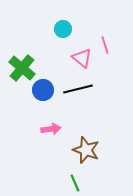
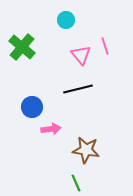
cyan circle: moved 3 px right, 9 px up
pink line: moved 1 px down
pink triangle: moved 1 px left, 3 px up; rotated 10 degrees clockwise
green cross: moved 21 px up
blue circle: moved 11 px left, 17 px down
brown star: rotated 12 degrees counterclockwise
green line: moved 1 px right
